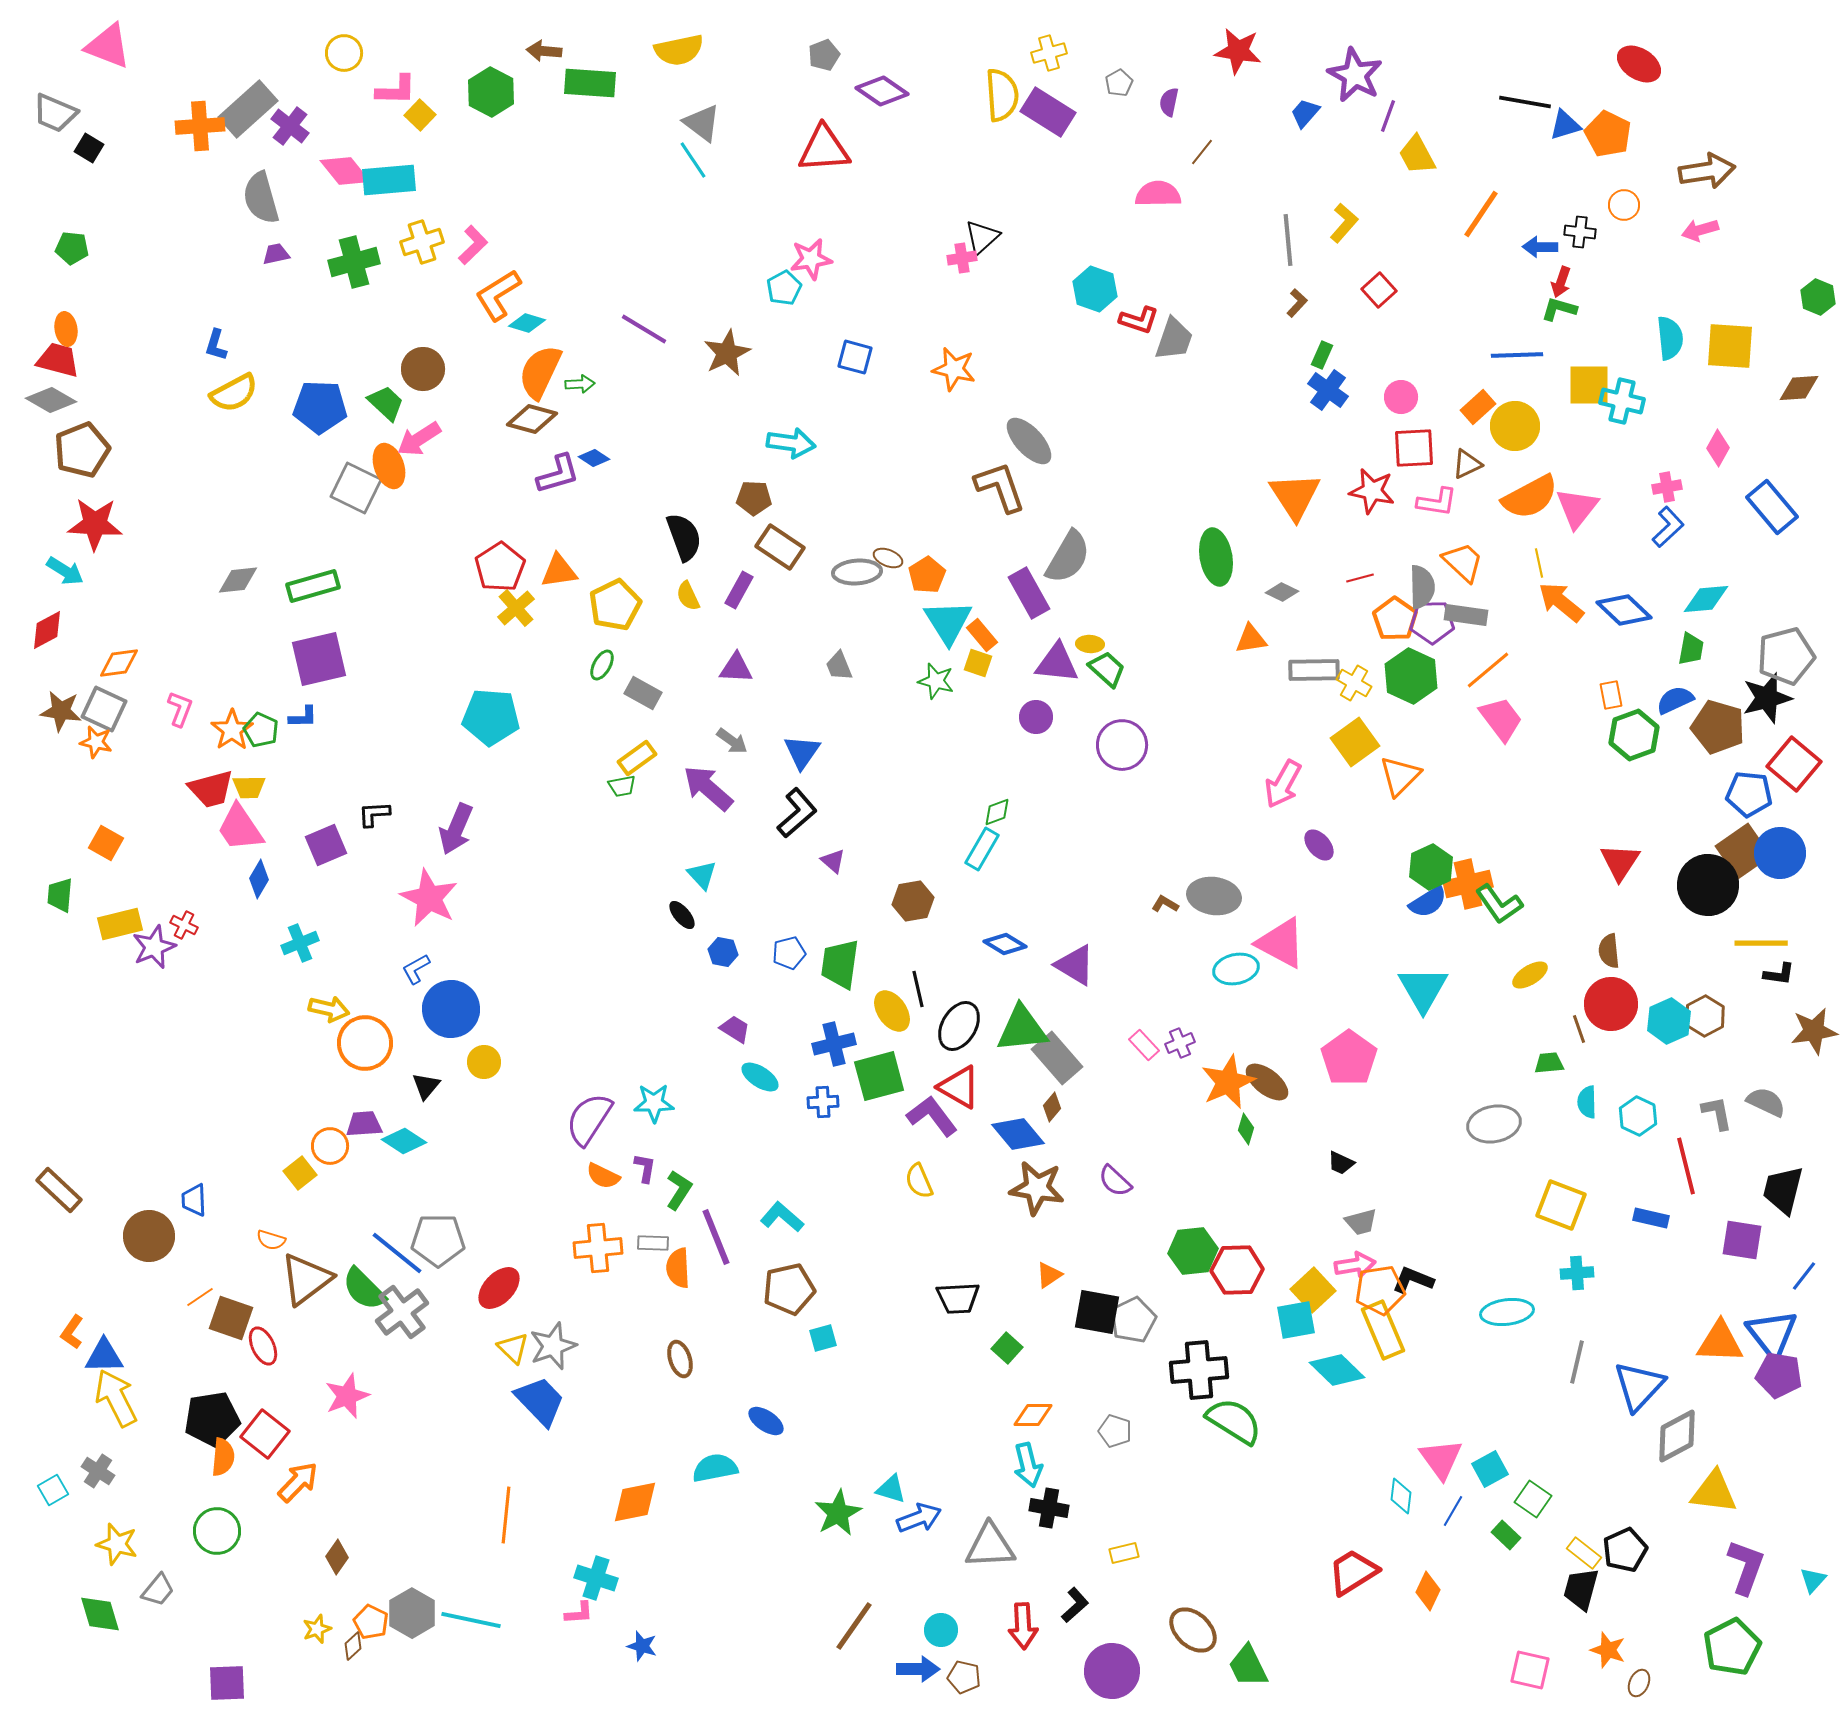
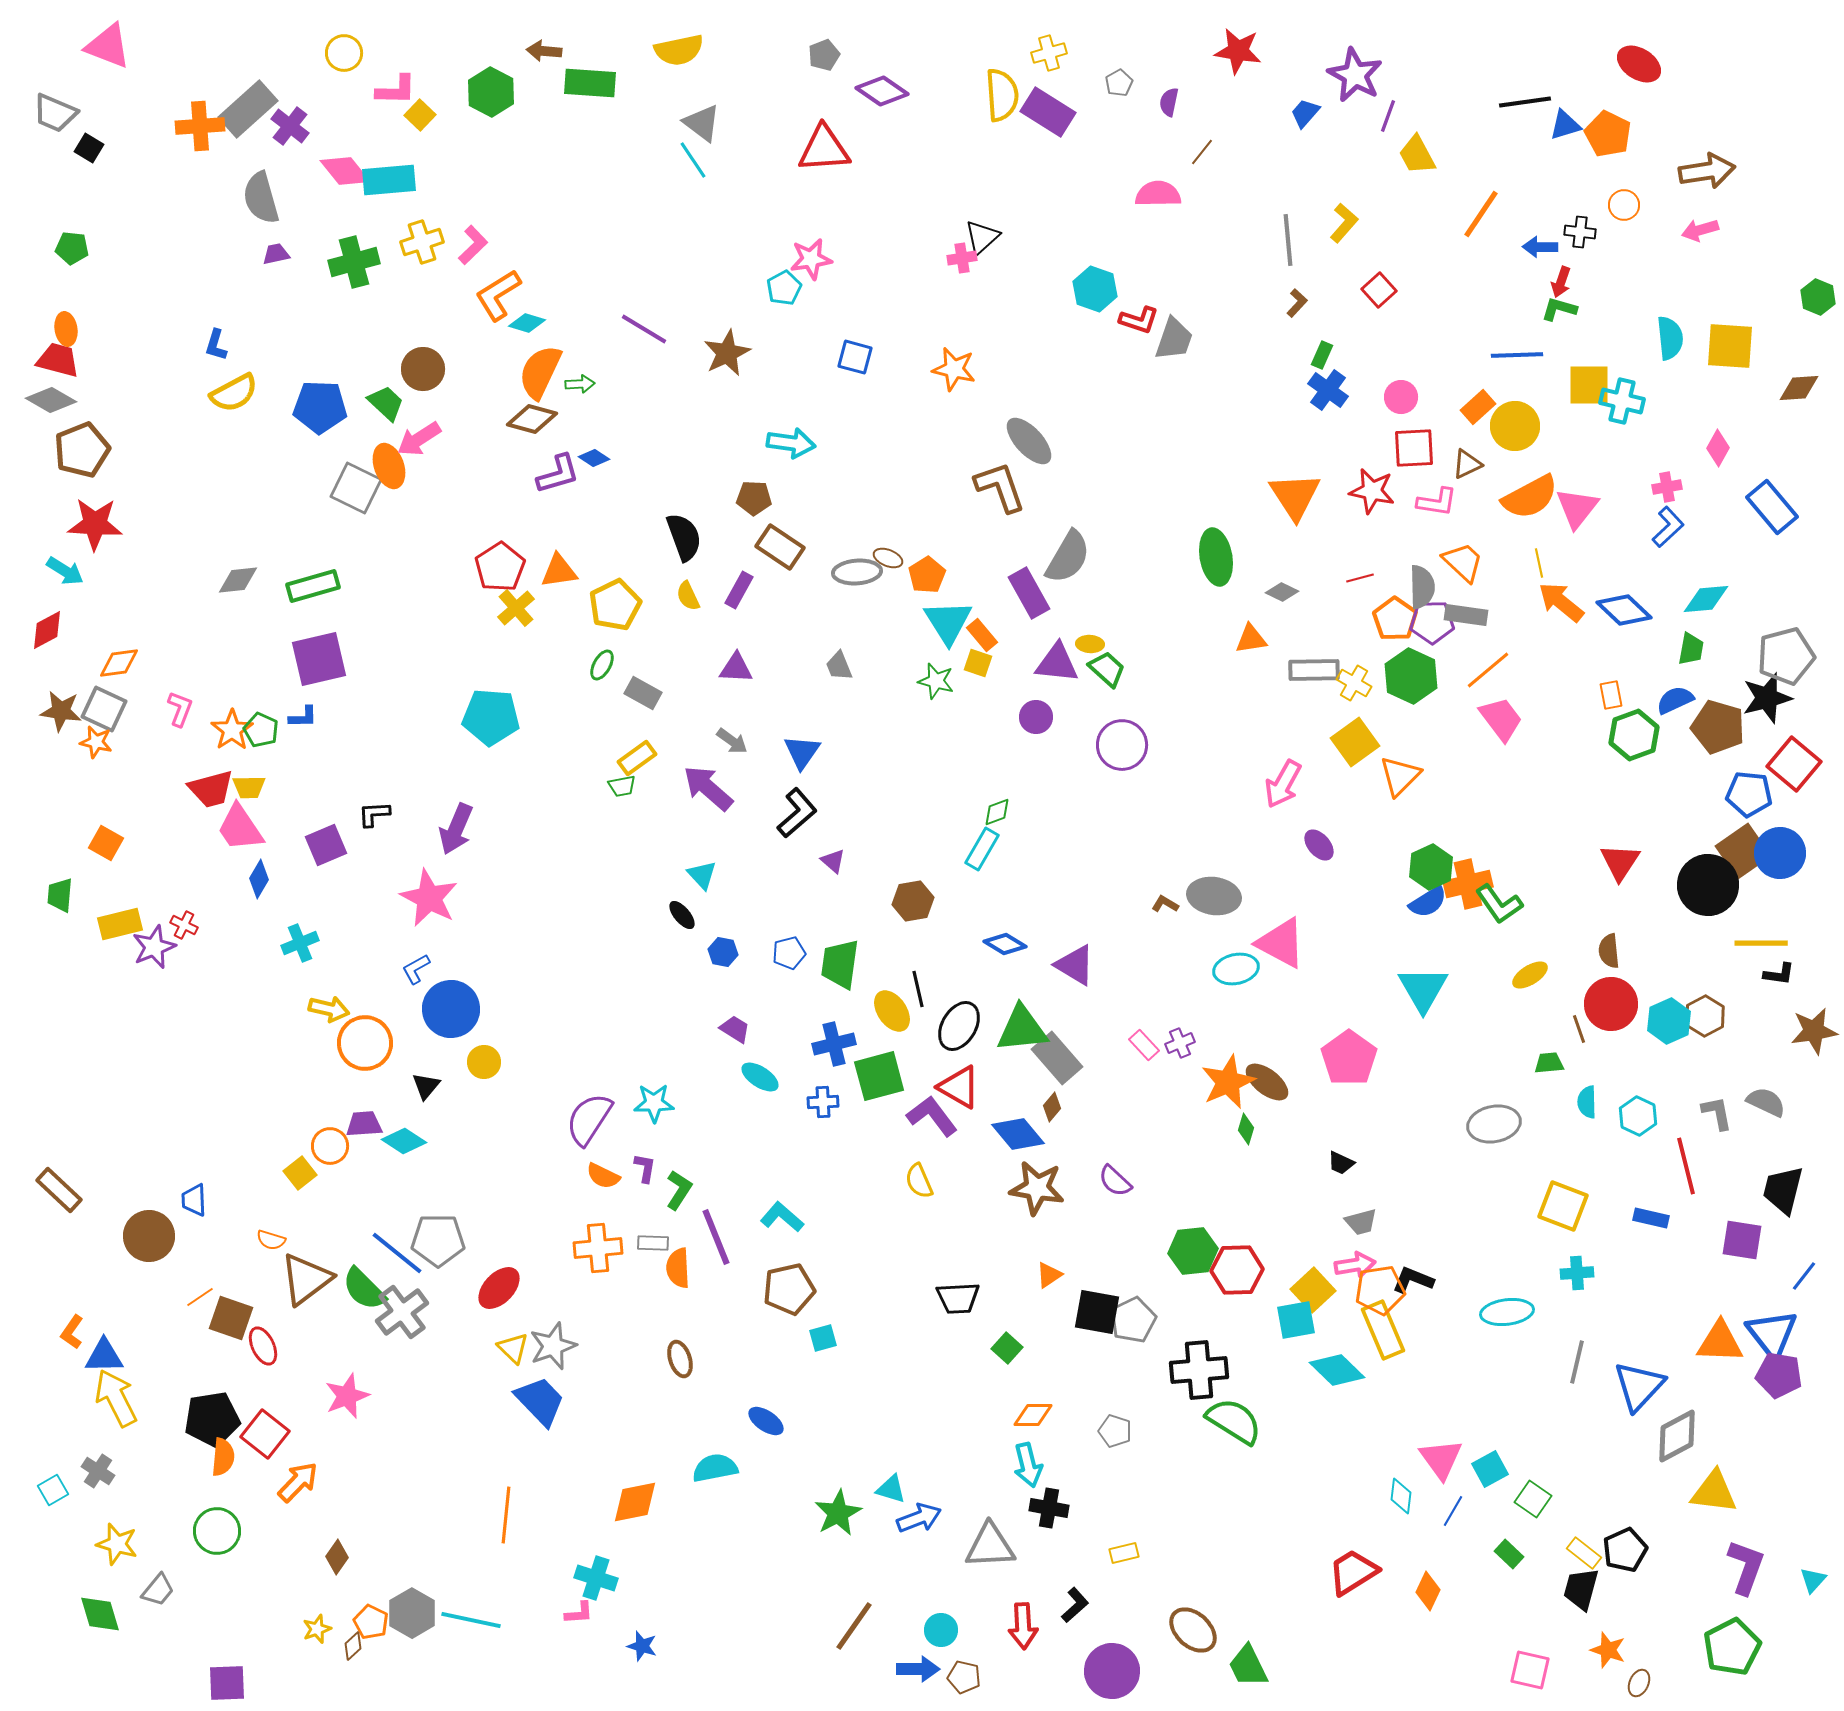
black line at (1525, 102): rotated 18 degrees counterclockwise
yellow square at (1561, 1205): moved 2 px right, 1 px down
green rectangle at (1506, 1535): moved 3 px right, 19 px down
